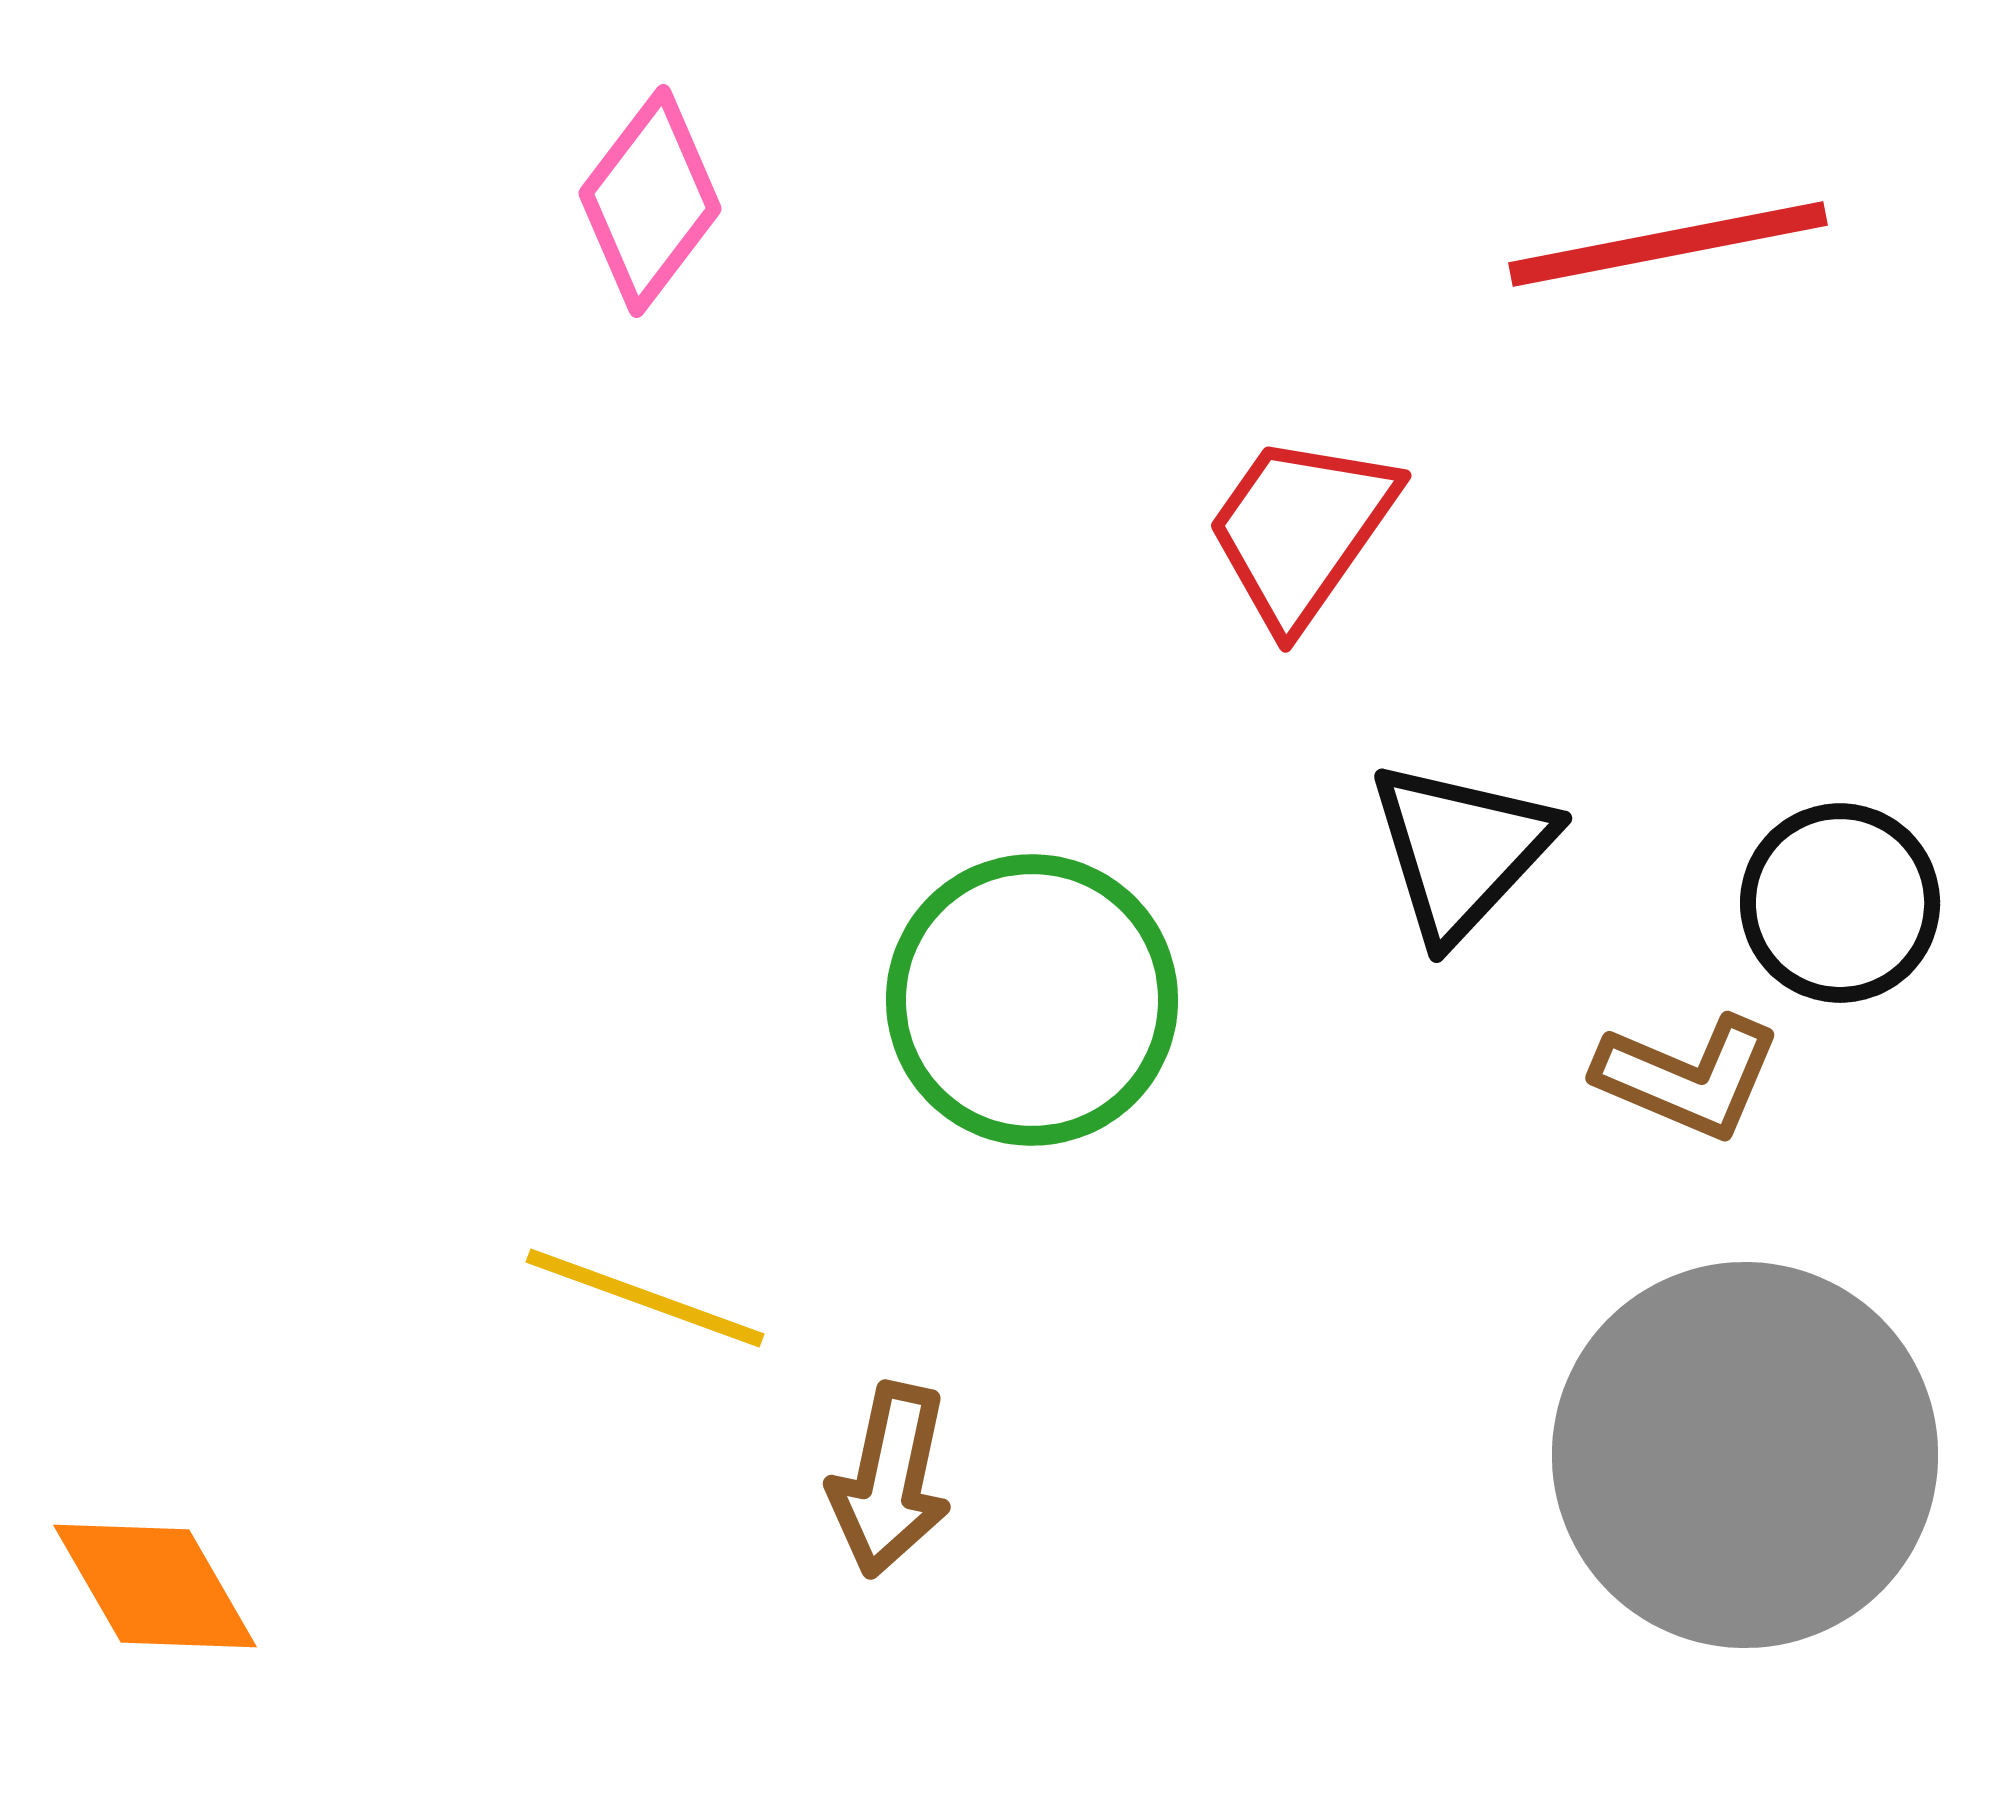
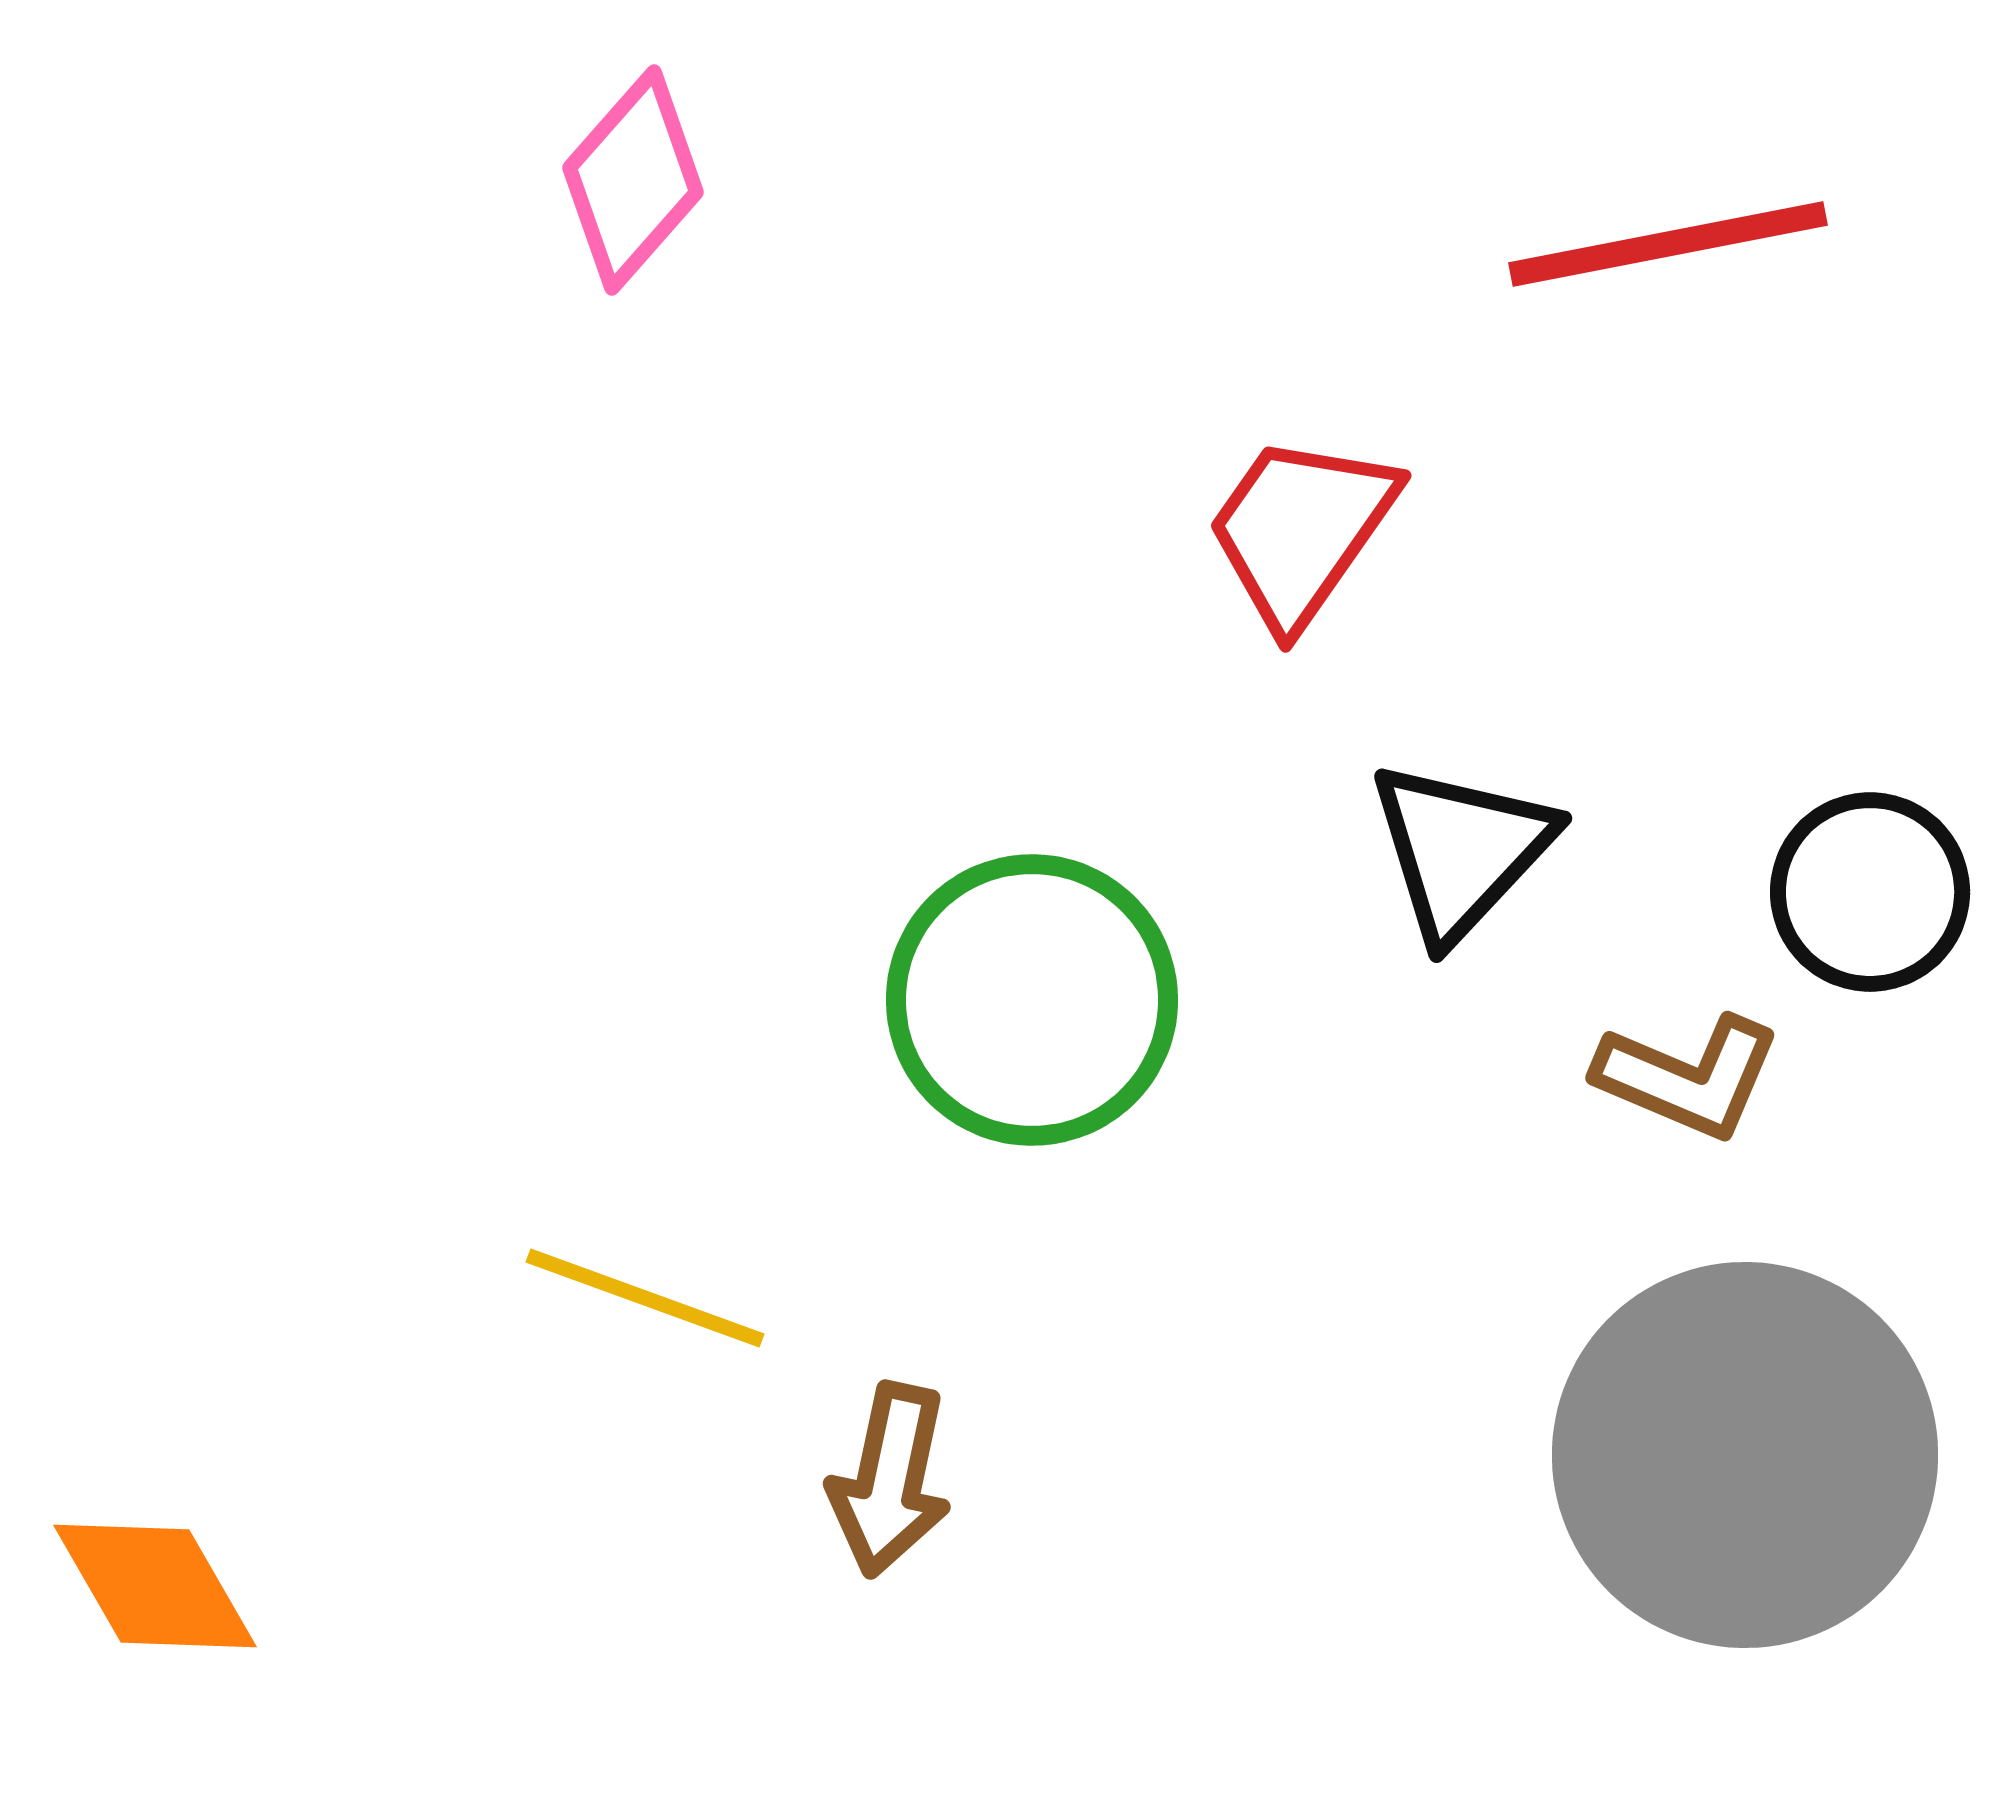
pink diamond: moved 17 px left, 21 px up; rotated 4 degrees clockwise
black circle: moved 30 px right, 11 px up
